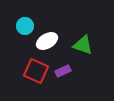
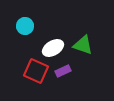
white ellipse: moved 6 px right, 7 px down
